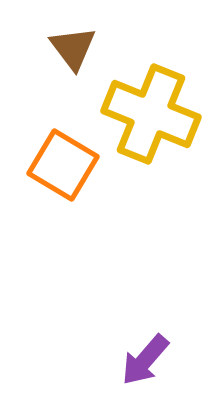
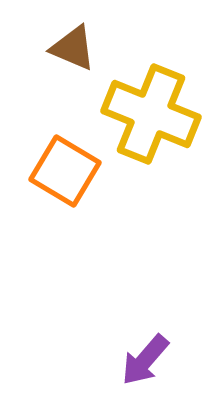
brown triangle: rotated 30 degrees counterclockwise
orange square: moved 2 px right, 6 px down
